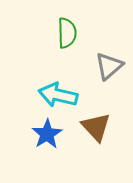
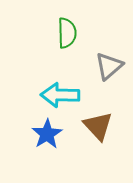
cyan arrow: moved 2 px right; rotated 12 degrees counterclockwise
brown triangle: moved 2 px right, 1 px up
